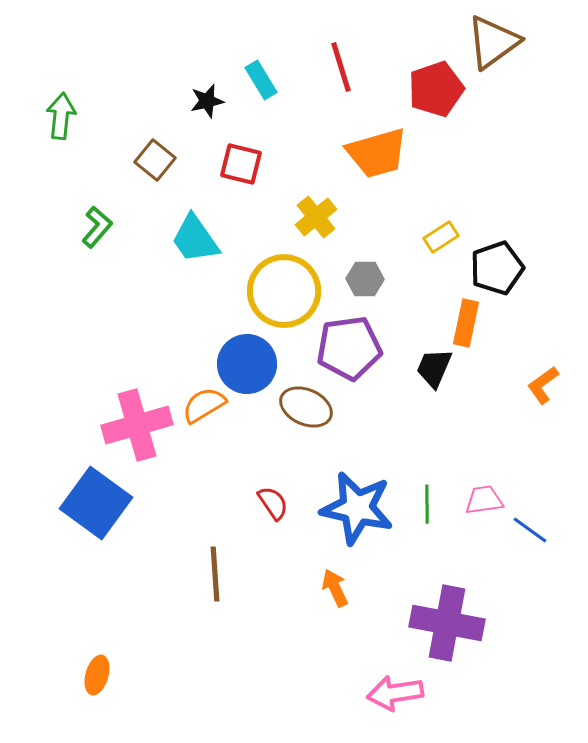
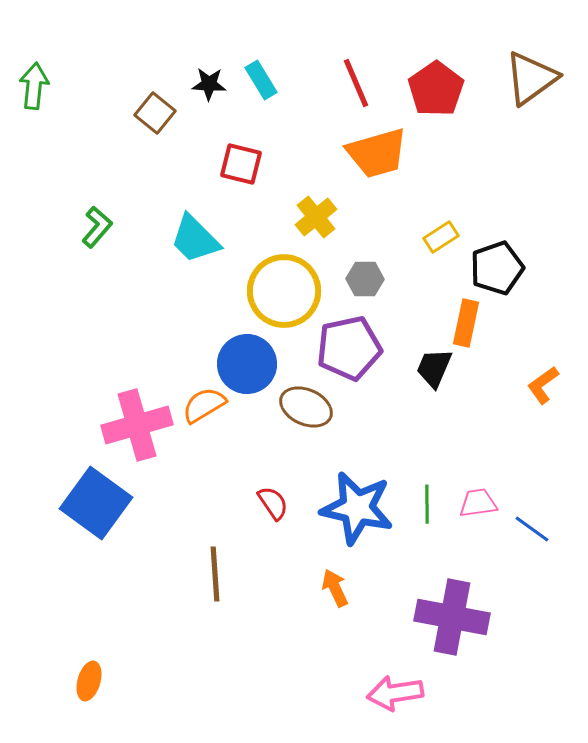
brown triangle: moved 38 px right, 36 px down
red line: moved 15 px right, 16 px down; rotated 6 degrees counterclockwise
red pentagon: rotated 16 degrees counterclockwise
black star: moved 2 px right, 17 px up; rotated 16 degrees clockwise
green arrow: moved 27 px left, 30 px up
brown square: moved 47 px up
cyan trapezoid: rotated 10 degrees counterclockwise
purple pentagon: rotated 4 degrees counterclockwise
pink trapezoid: moved 6 px left, 3 px down
blue line: moved 2 px right, 1 px up
purple cross: moved 5 px right, 6 px up
orange ellipse: moved 8 px left, 6 px down
